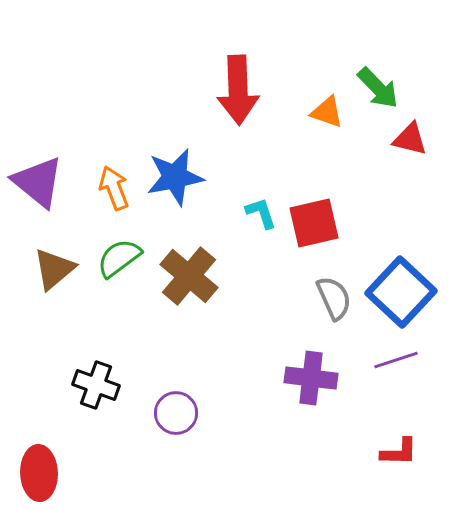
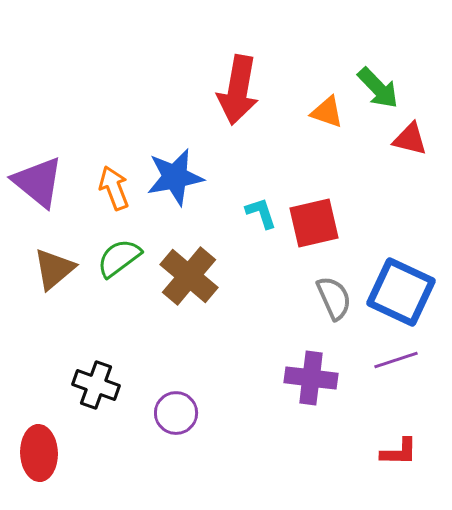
red arrow: rotated 12 degrees clockwise
blue square: rotated 18 degrees counterclockwise
red ellipse: moved 20 px up
